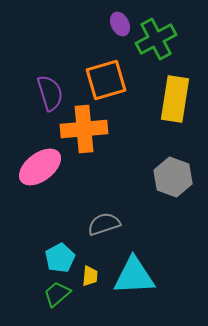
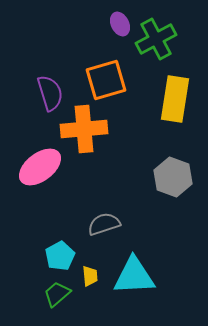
cyan pentagon: moved 2 px up
yellow trapezoid: rotated 10 degrees counterclockwise
